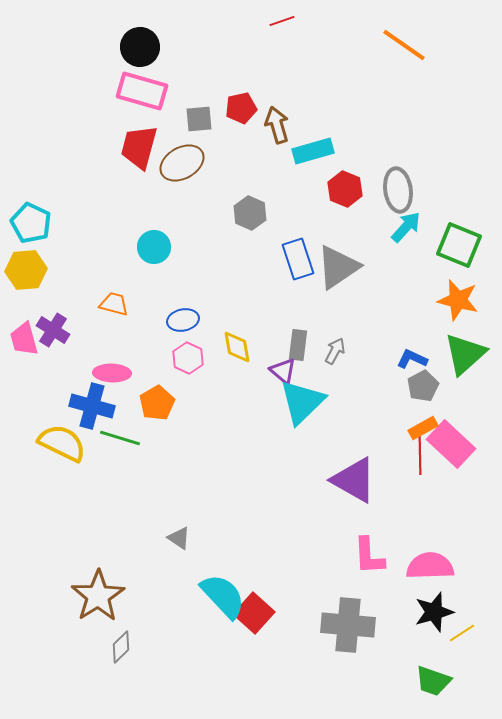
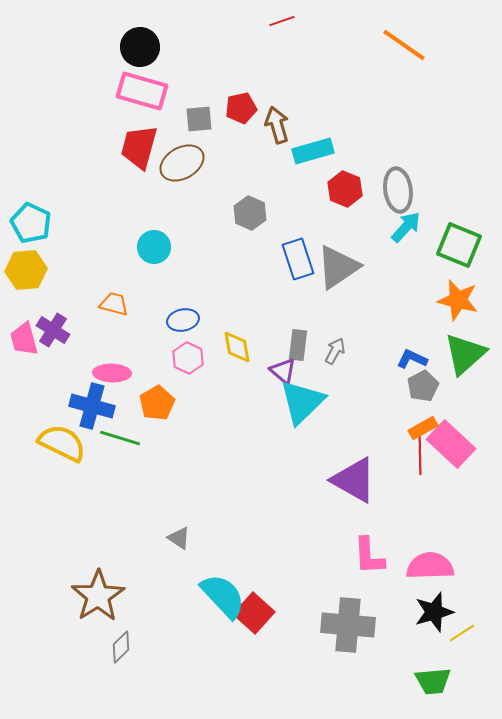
green trapezoid at (433, 681): rotated 24 degrees counterclockwise
